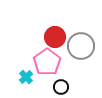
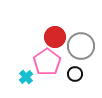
black circle: moved 14 px right, 13 px up
